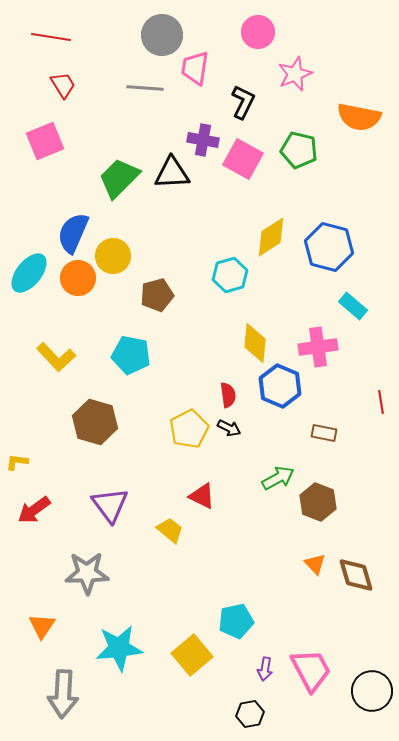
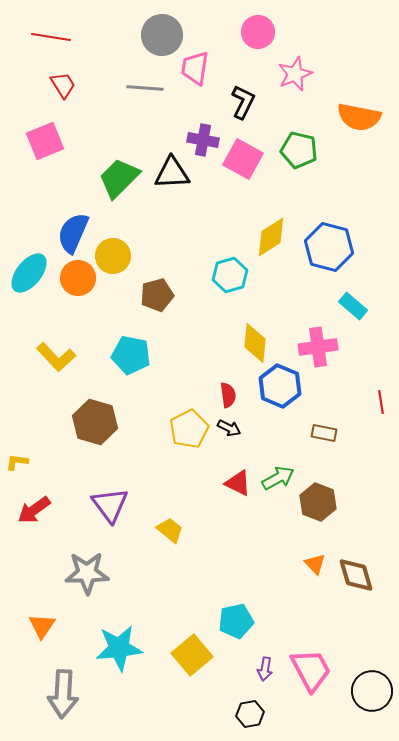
red triangle at (202, 496): moved 36 px right, 13 px up
